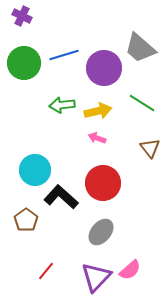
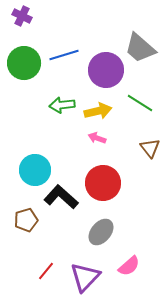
purple circle: moved 2 px right, 2 px down
green line: moved 2 px left
brown pentagon: rotated 20 degrees clockwise
pink semicircle: moved 1 px left, 4 px up
purple triangle: moved 11 px left
